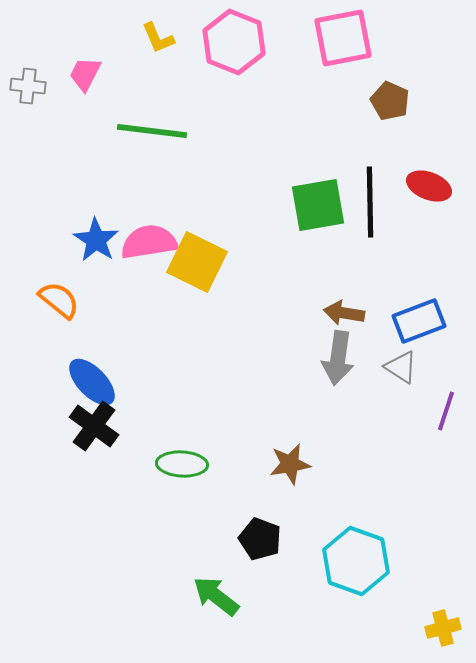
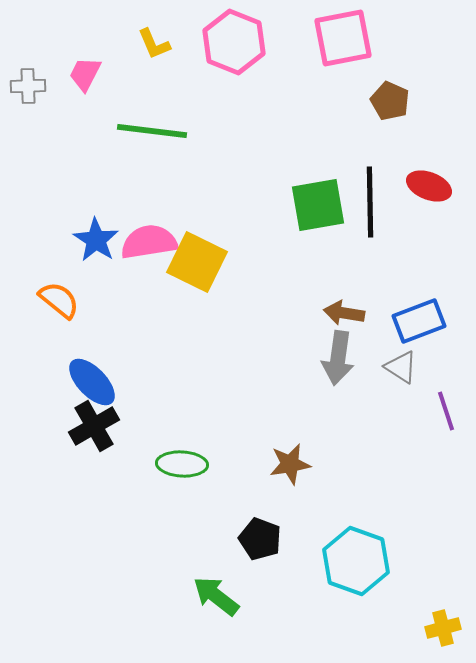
yellow L-shape: moved 4 px left, 6 px down
gray cross: rotated 8 degrees counterclockwise
purple line: rotated 36 degrees counterclockwise
black cross: rotated 24 degrees clockwise
